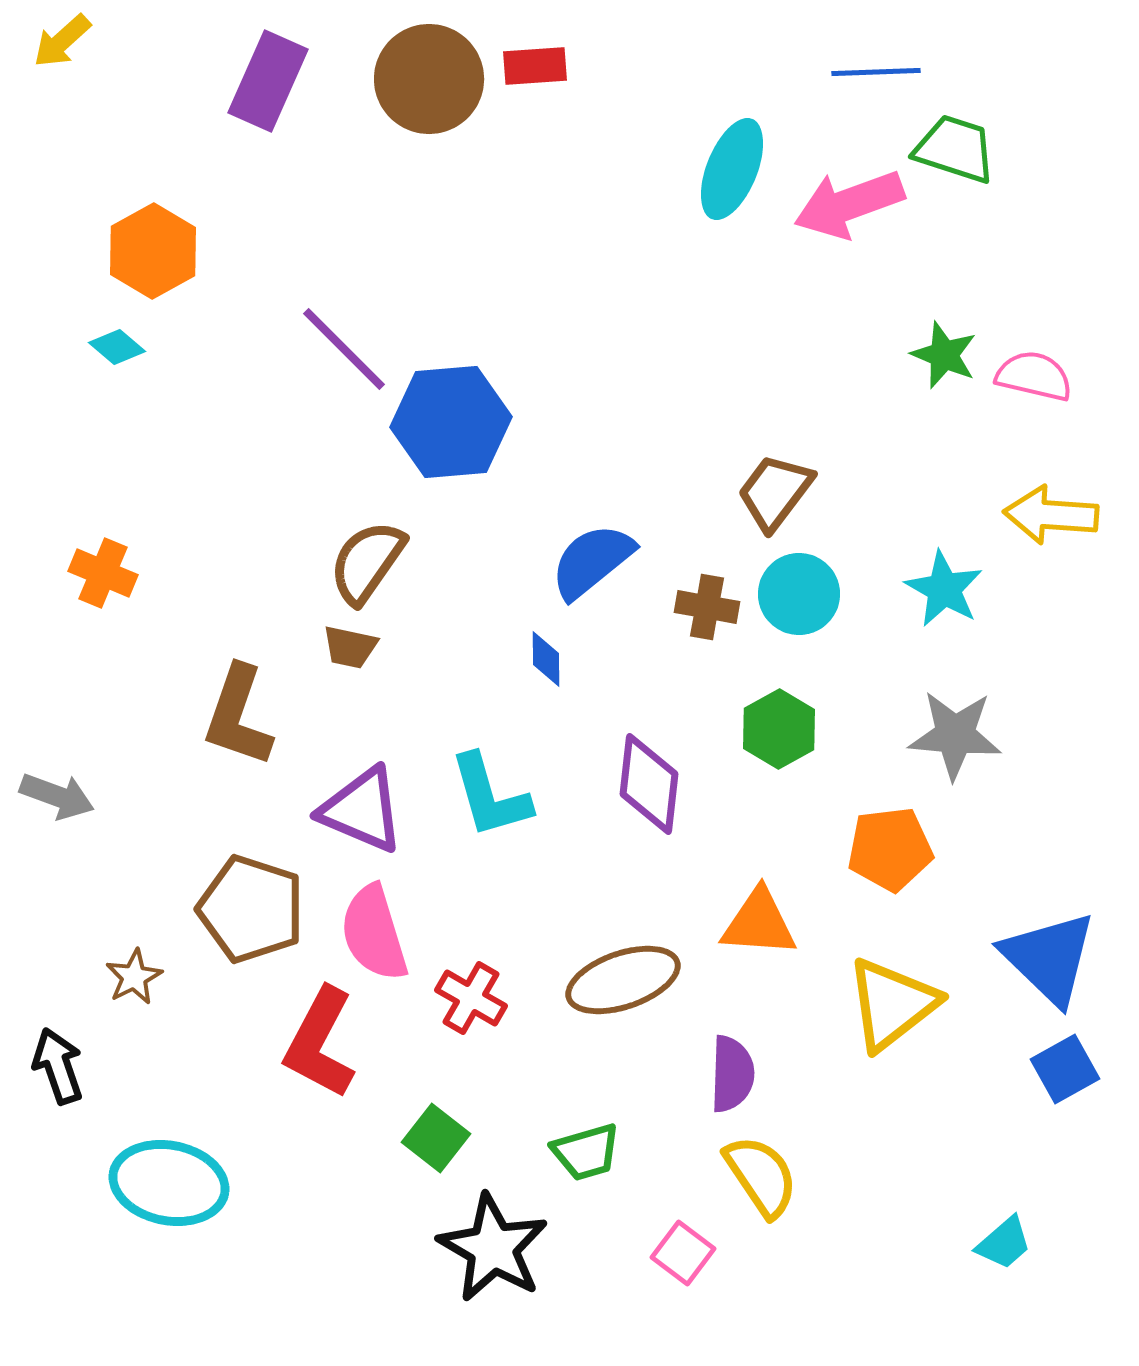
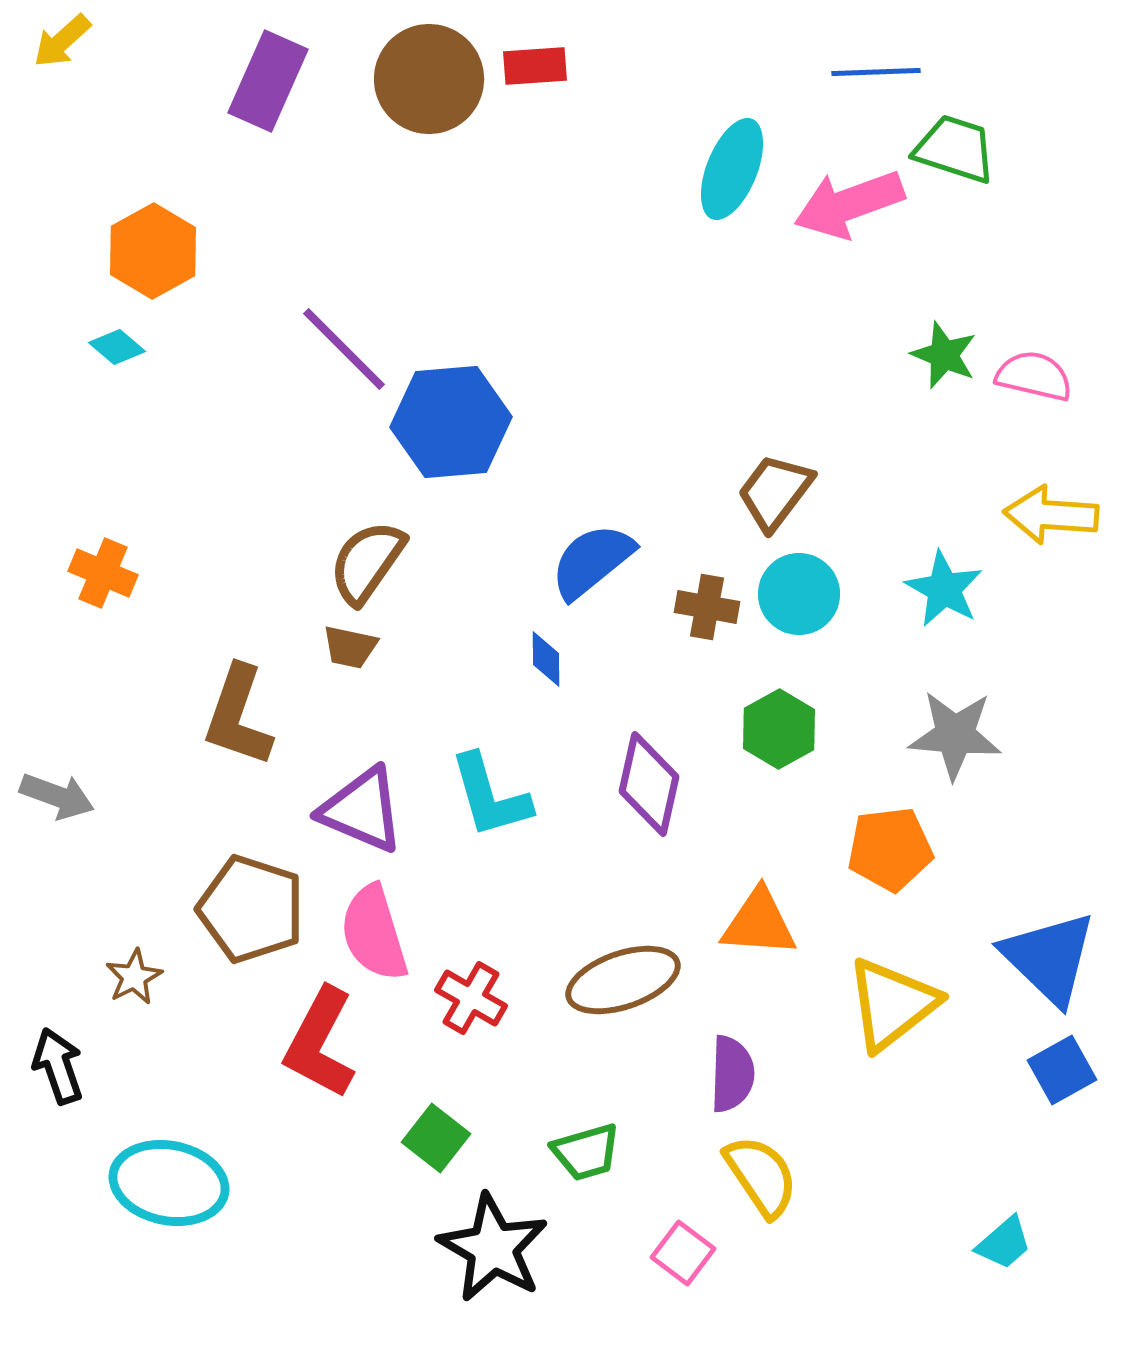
purple diamond at (649, 784): rotated 6 degrees clockwise
blue square at (1065, 1069): moved 3 px left, 1 px down
